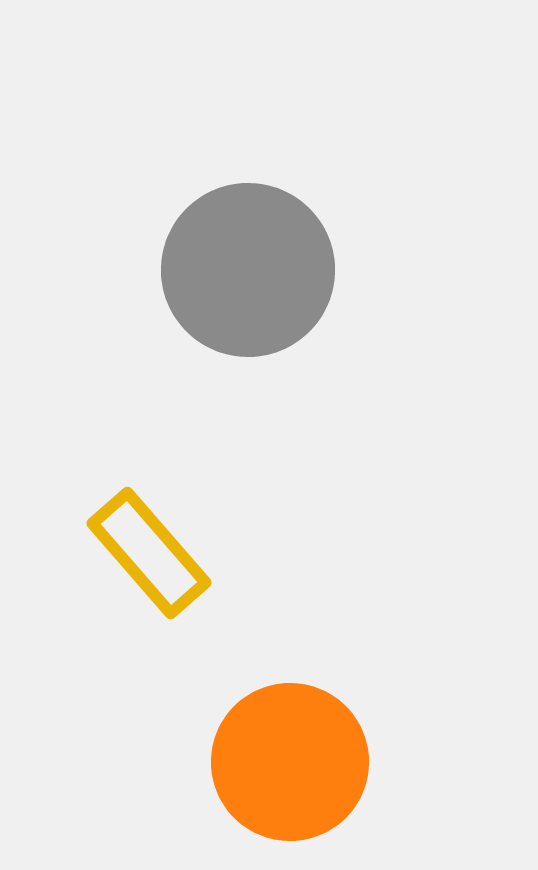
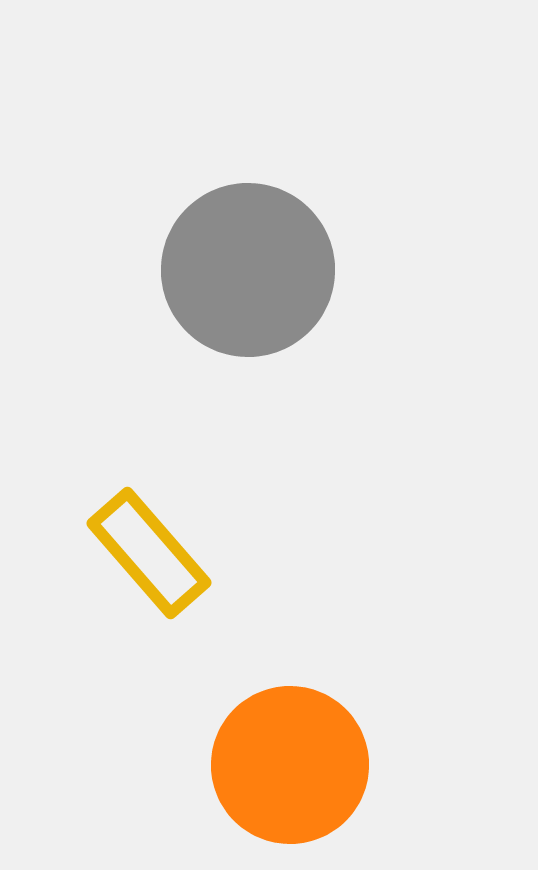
orange circle: moved 3 px down
